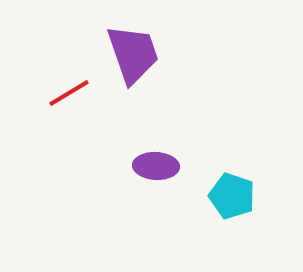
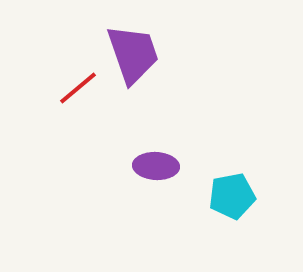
red line: moved 9 px right, 5 px up; rotated 9 degrees counterclockwise
cyan pentagon: rotated 30 degrees counterclockwise
